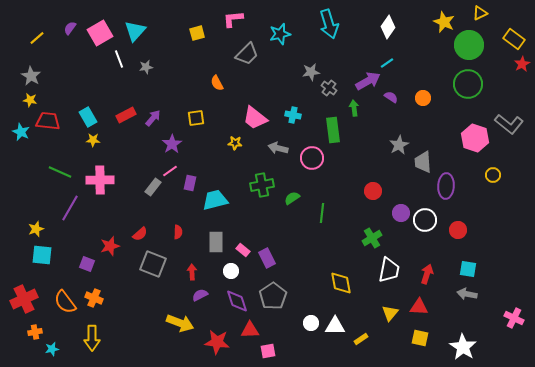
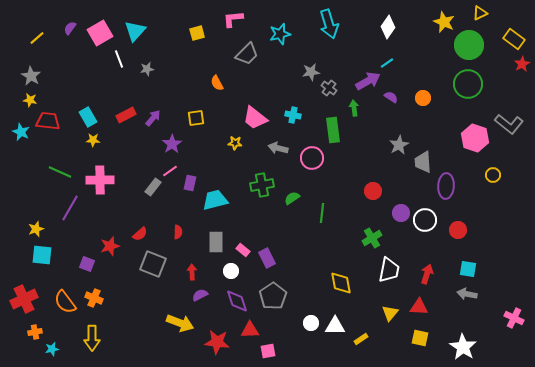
gray star at (146, 67): moved 1 px right, 2 px down
